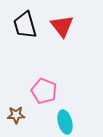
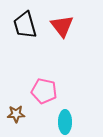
pink pentagon: rotated 10 degrees counterclockwise
brown star: moved 1 px up
cyan ellipse: rotated 15 degrees clockwise
